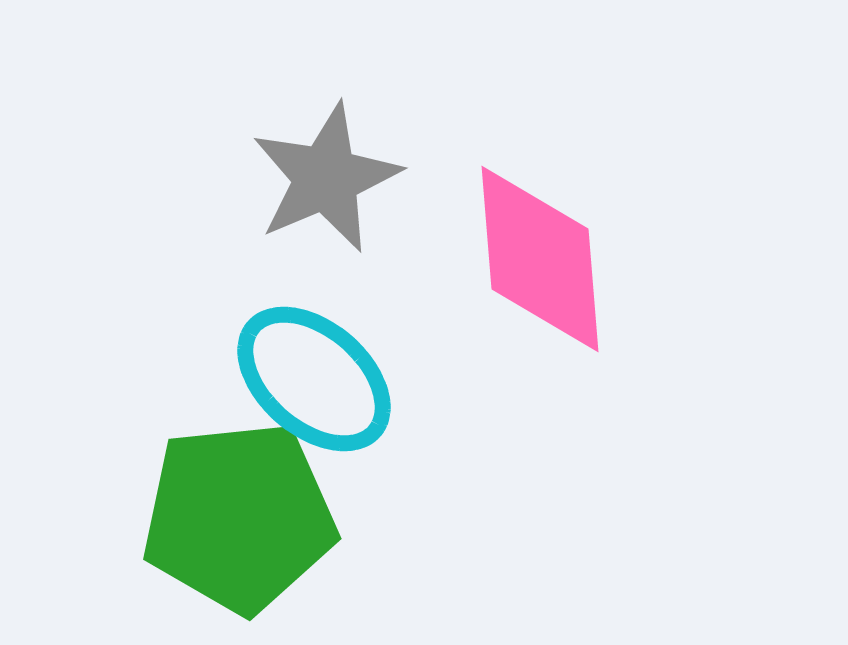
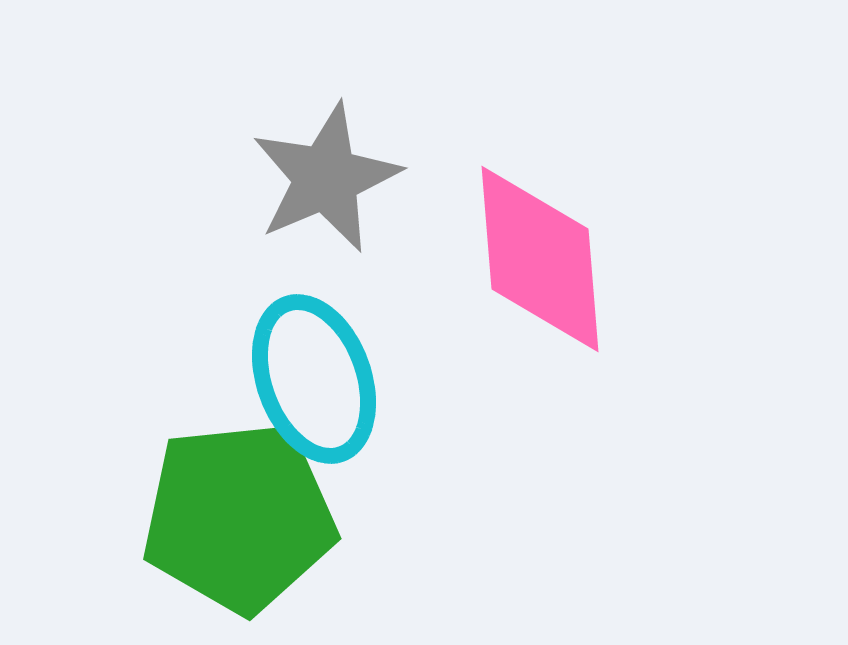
cyan ellipse: rotated 29 degrees clockwise
